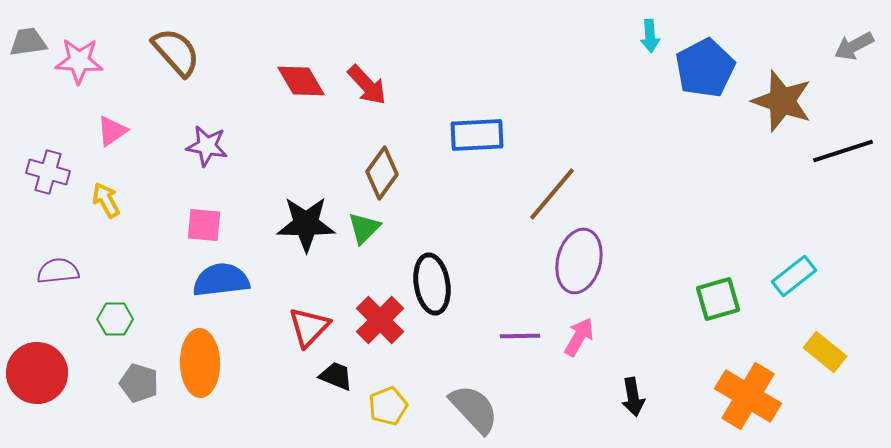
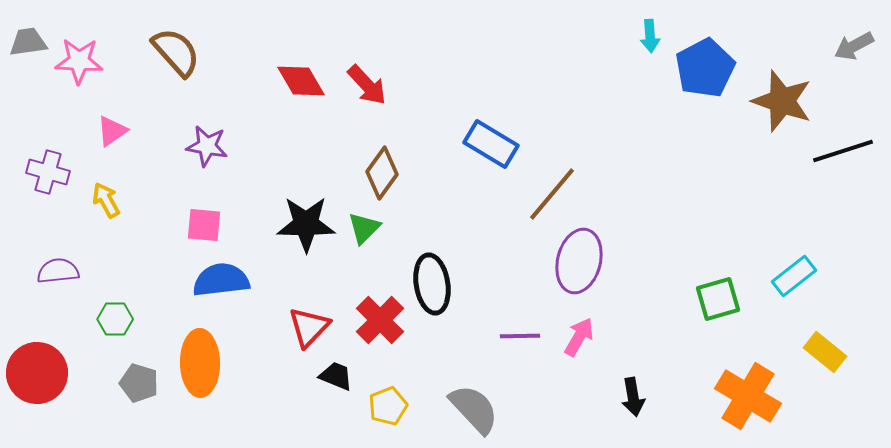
blue rectangle: moved 14 px right, 9 px down; rotated 34 degrees clockwise
